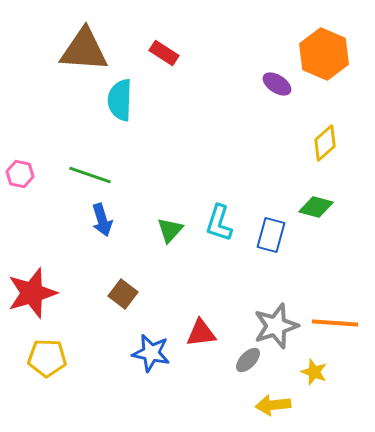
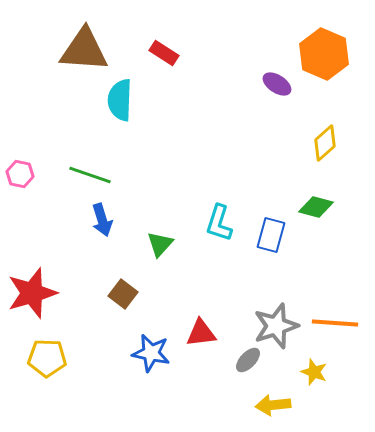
green triangle: moved 10 px left, 14 px down
